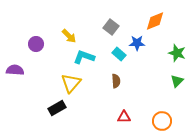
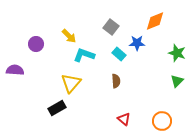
cyan L-shape: moved 2 px up
red triangle: moved 2 px down; rotated 40 degrees clockwise
